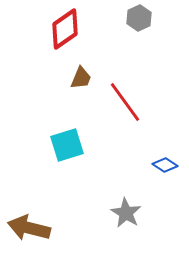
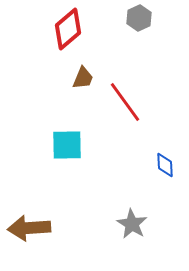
red diamond: moved 3 px right; rotated 6 degrees counterclockwise
brown trapezoid: moved 2 px right
cyan square: rotated 16 degrees clockwise
blue diamond: rotated 55 degrees clockwise
gray star: moved 6 px right, 11 px down
brown arrow: rotated 18 degrees counterclockwise
